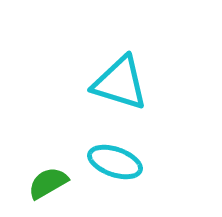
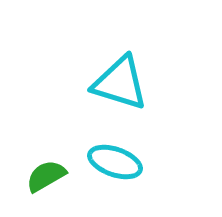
green semicircle: moved 2 px left, 7 px up
